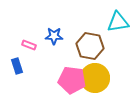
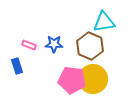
cyan triangle: moved 14 px left
blue star: moved 8 px down
brown hexagon: rotated 12 degrees clockwise
yellow circle: moved 2 px left, 1 px down
